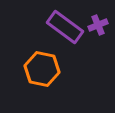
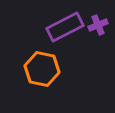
purple rectangle: rotated 63 degrees counterclockwise
